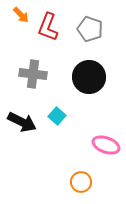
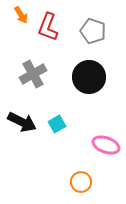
orange arrow: rotated 12 degrees clockwise
gray pentagon: moved 3 px right, 2 px down
gray cross: rotated 36 degrees counterclockwise
cyan square: moved 8 px down; rotated 18 degrees clockwise
